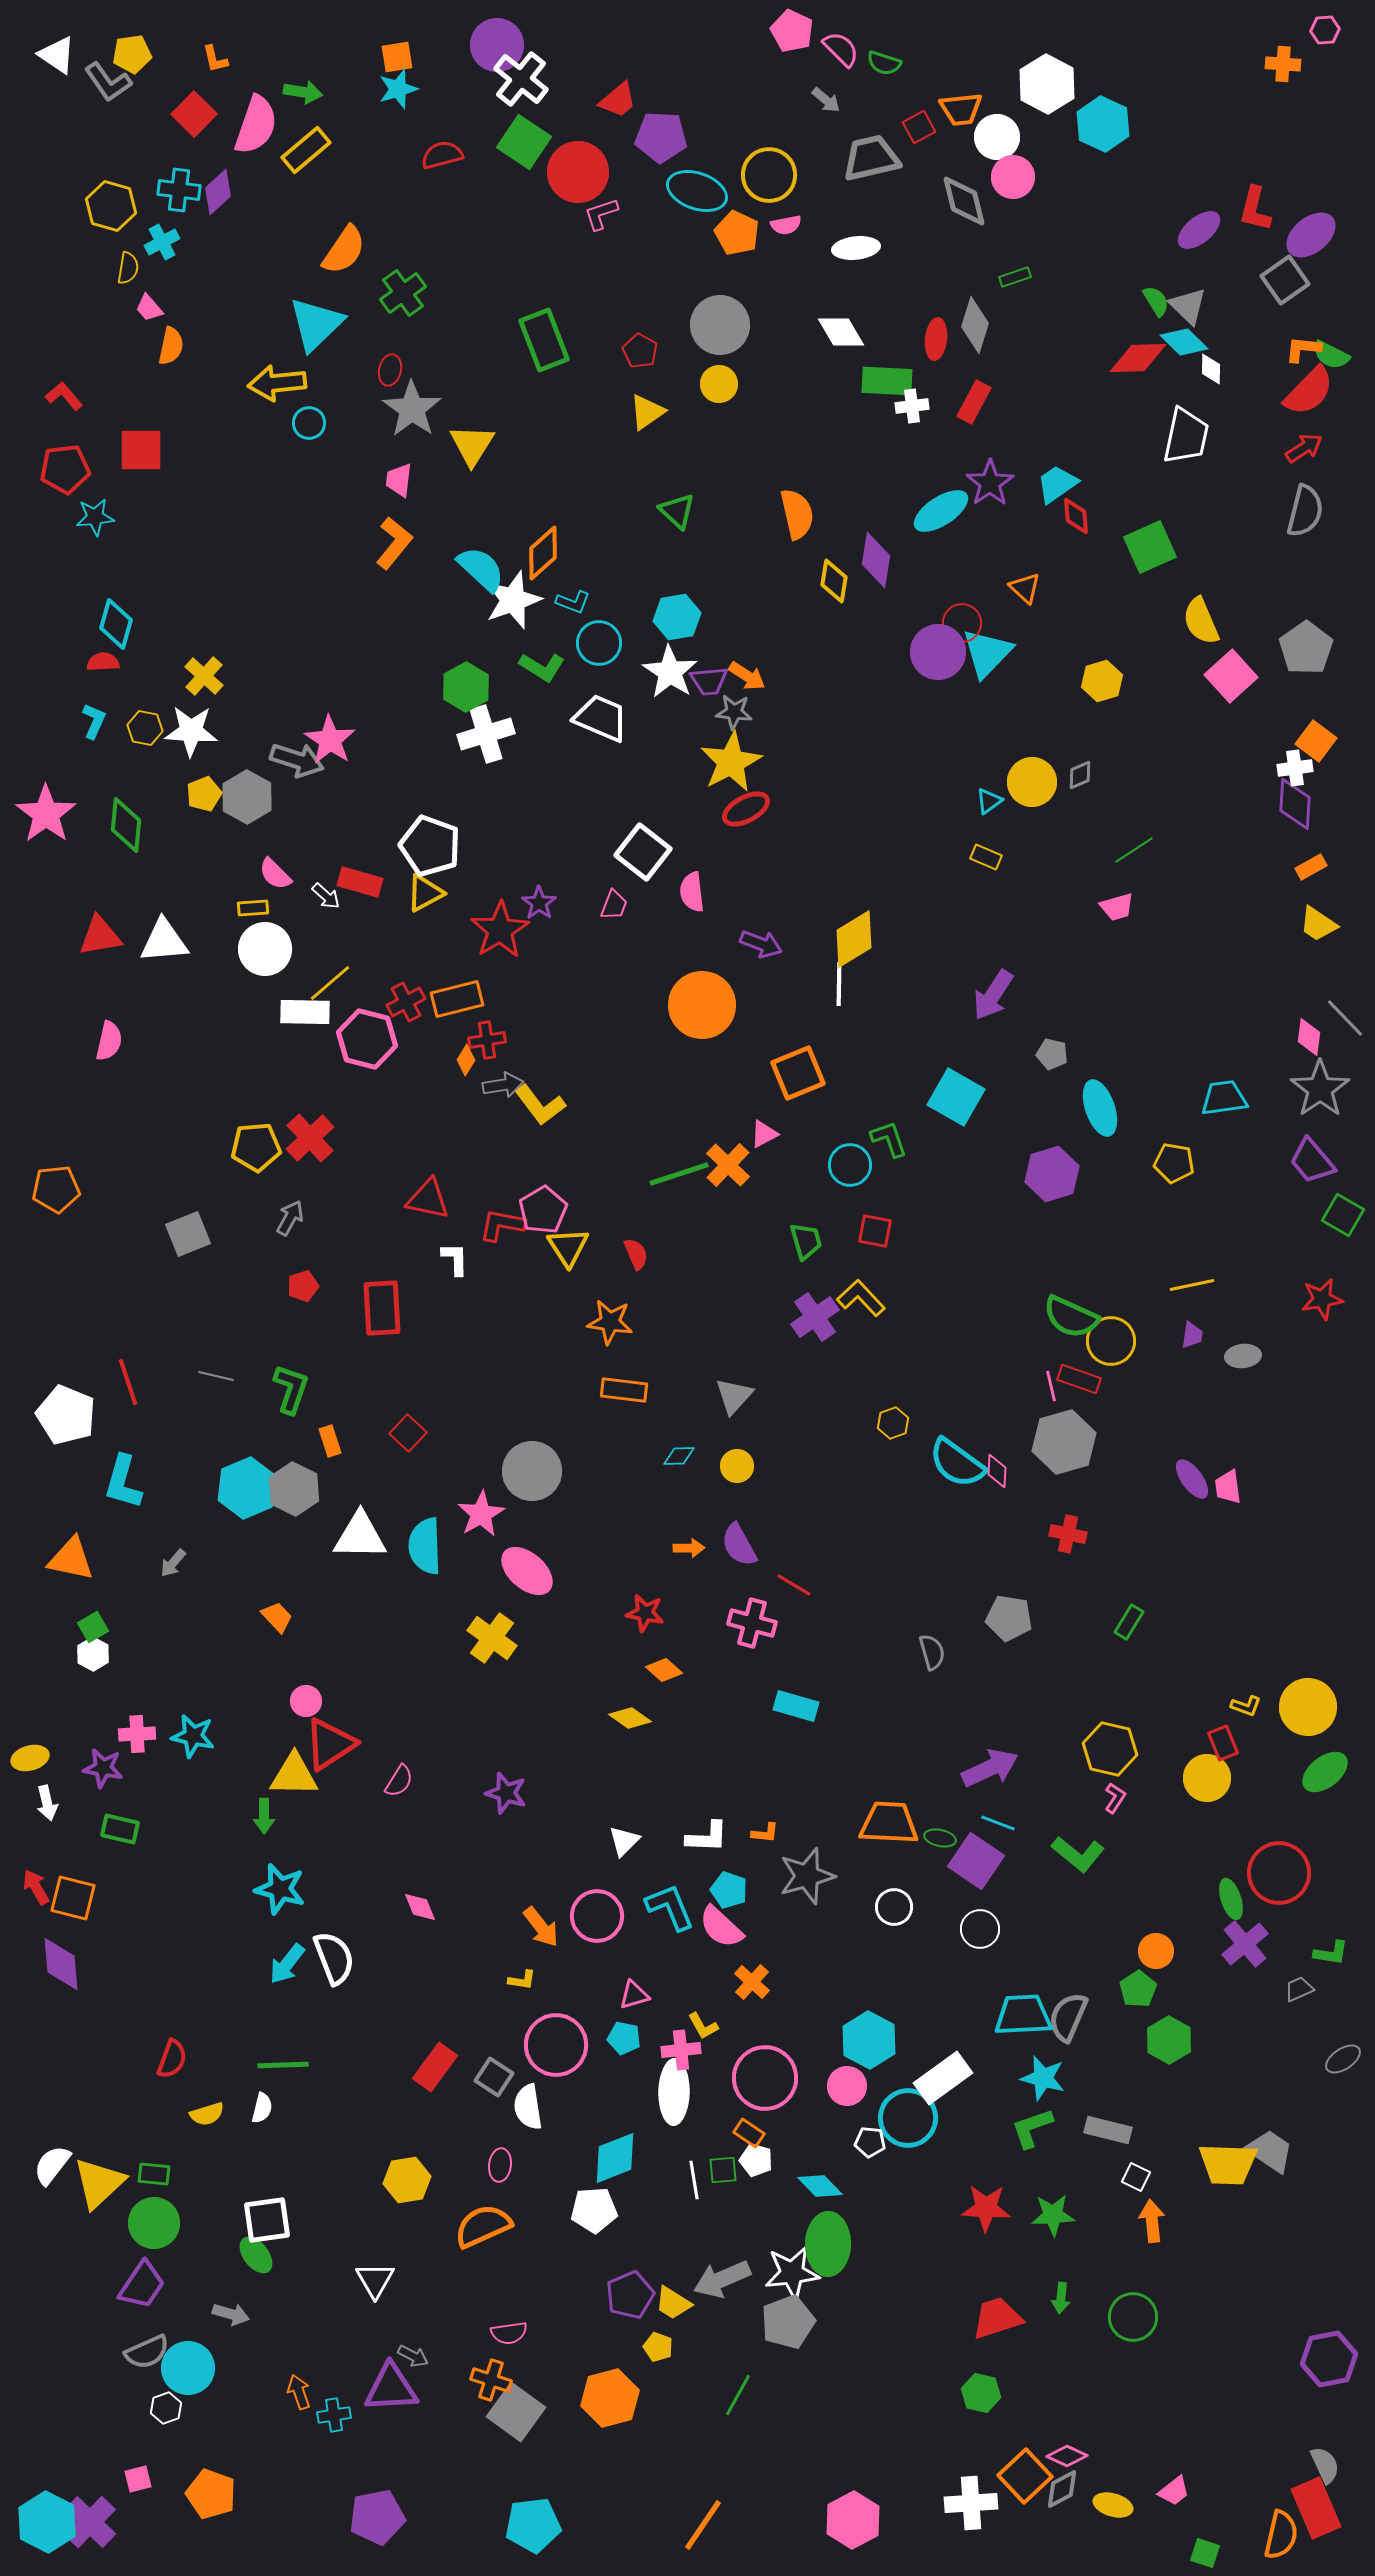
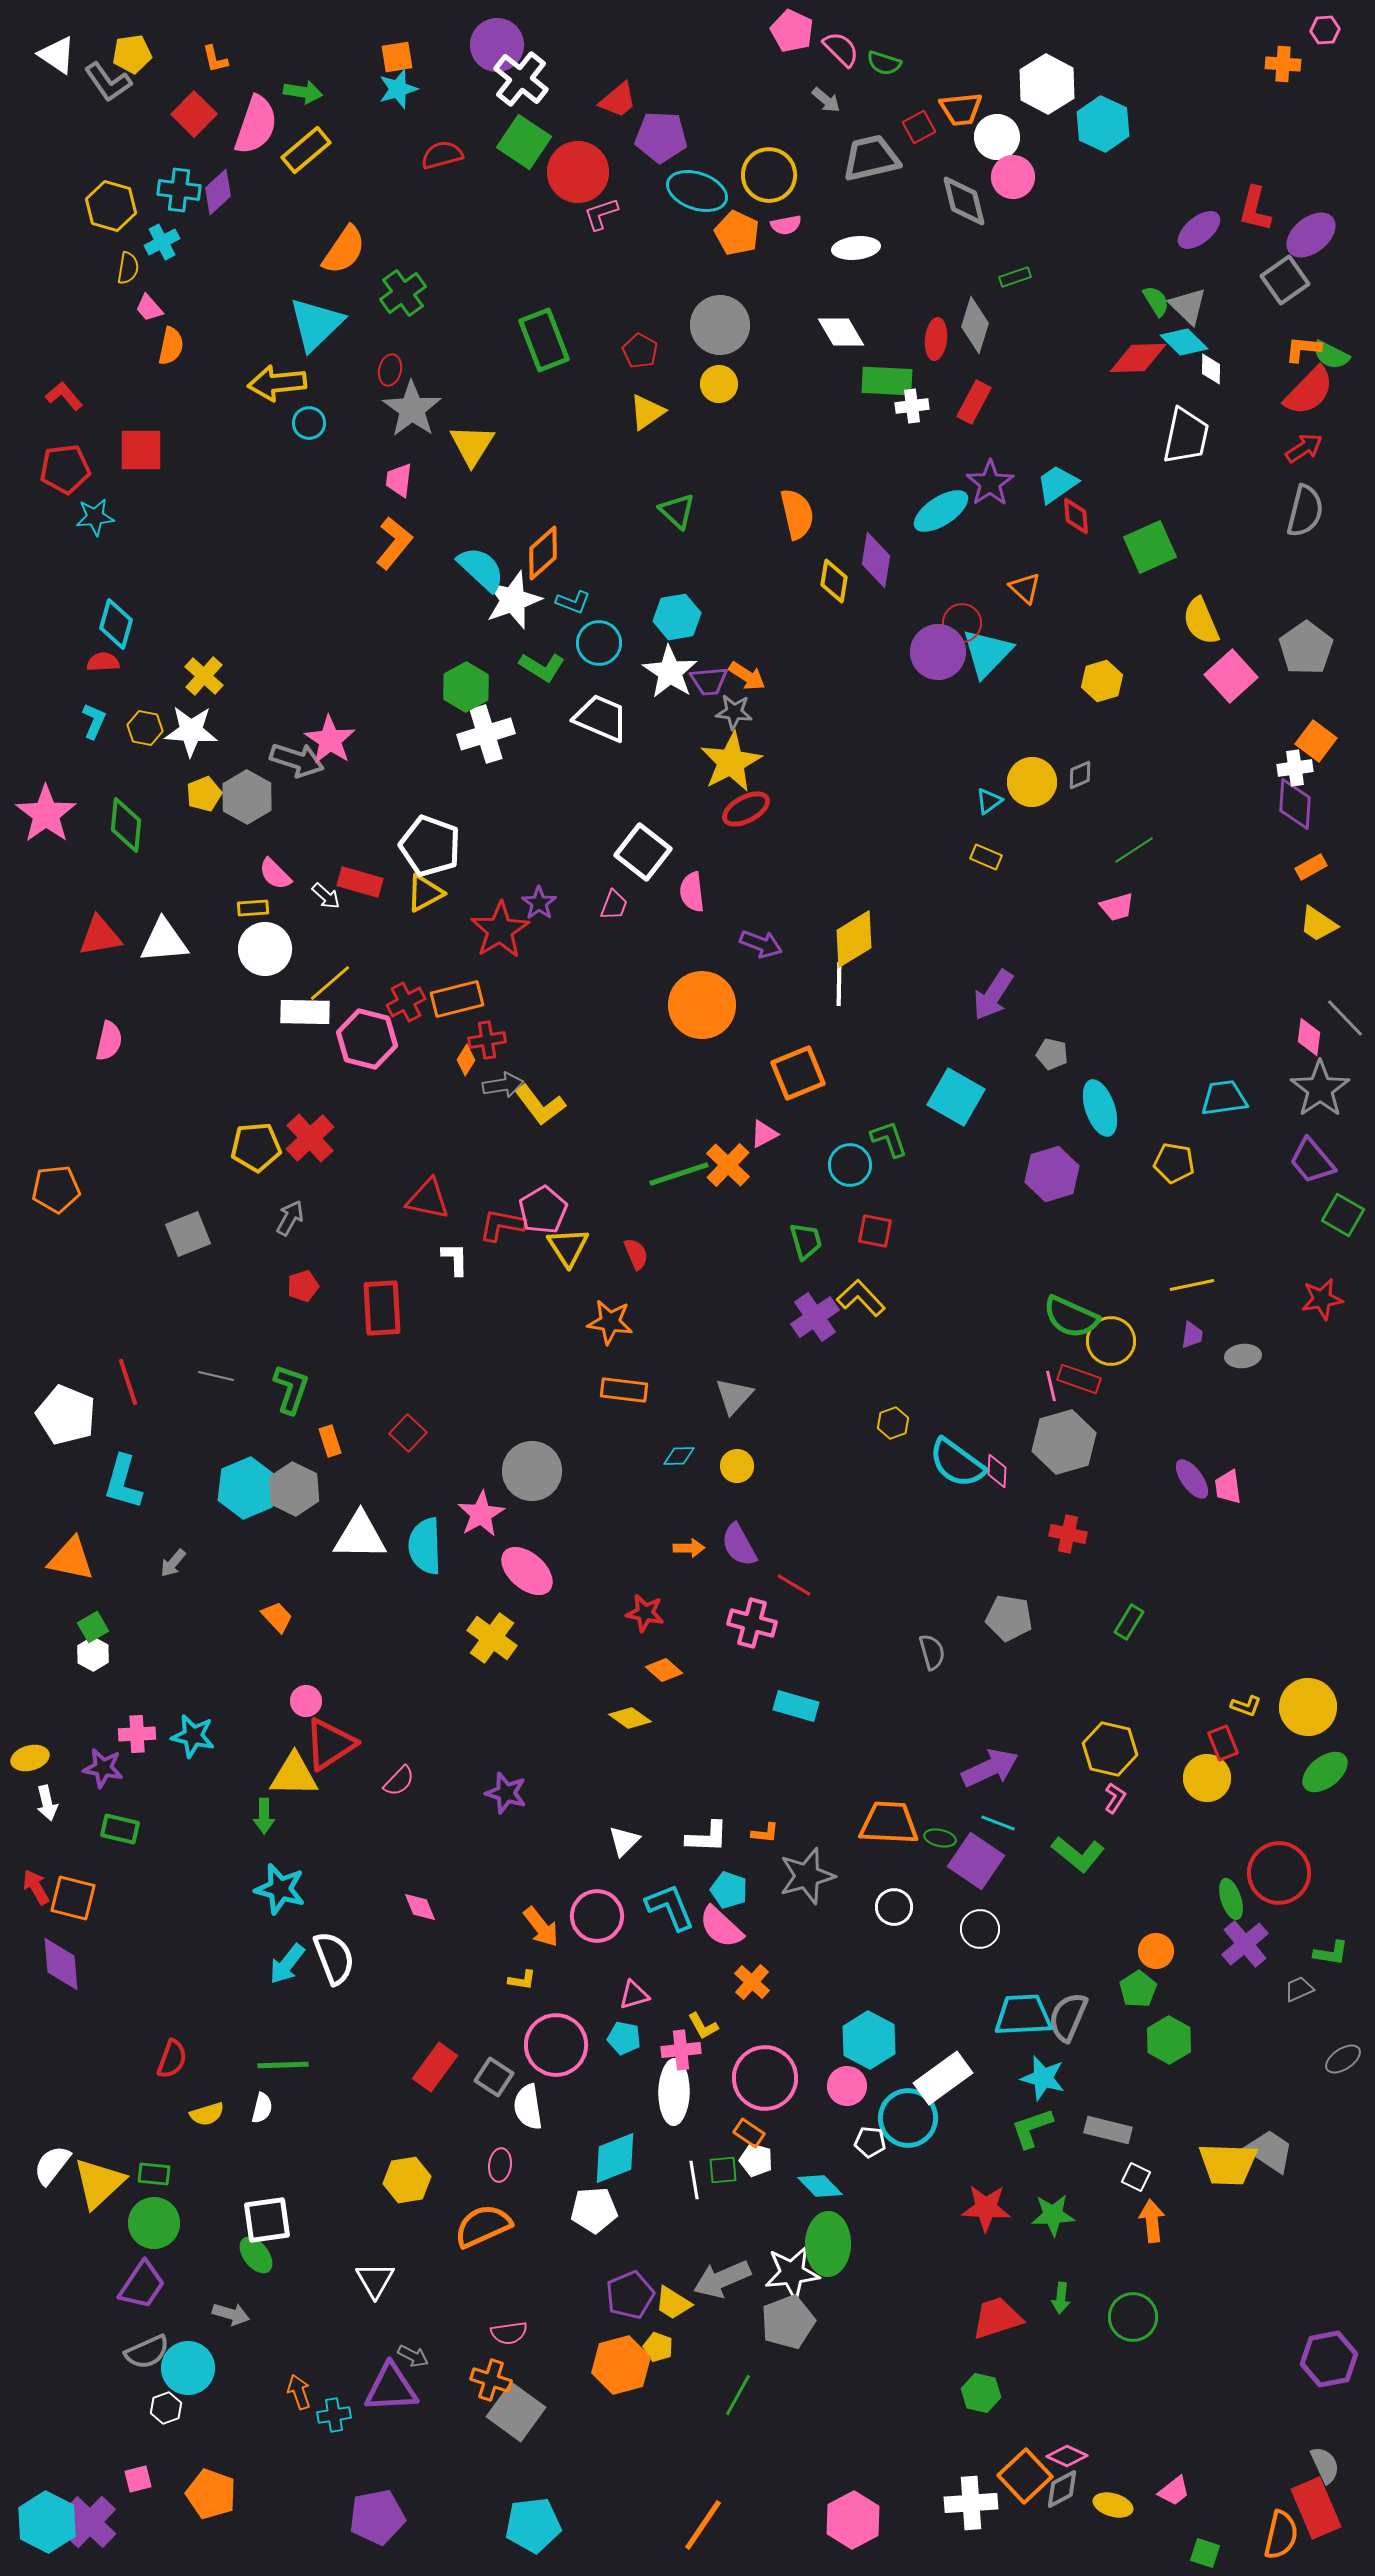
pink semicircle at (399, 1781): rotated 12 degrees clockwise
orange hexagon at (610, 2398): moved 11 px right, 33 px up
